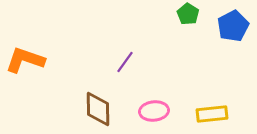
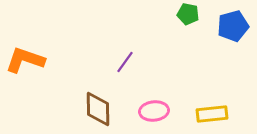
green pentagon: rotated 20 degrees counterclockwise
blue pentagon: rotated 12 degrees clockwise
